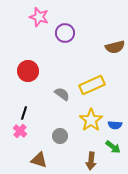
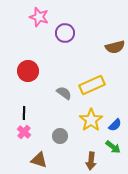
gray semicircle: moved 2 px right, 1 px up
black line: rotated 16 degrees counterclockwise
blue semicircle: rotated 48 degrees counterclockwise
pink cross: moved 4 px right, 1 px down
